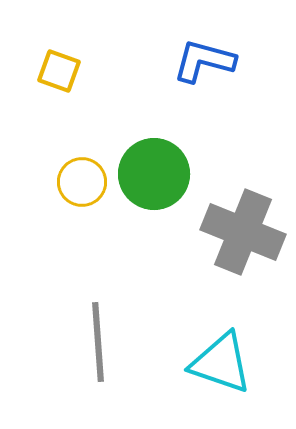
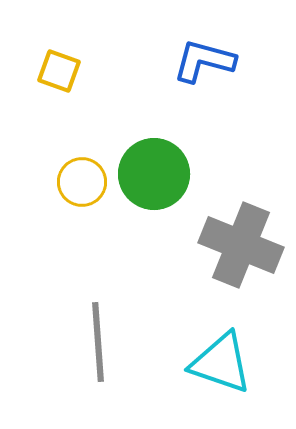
gray cross: moved 2 px left, 13 px down
